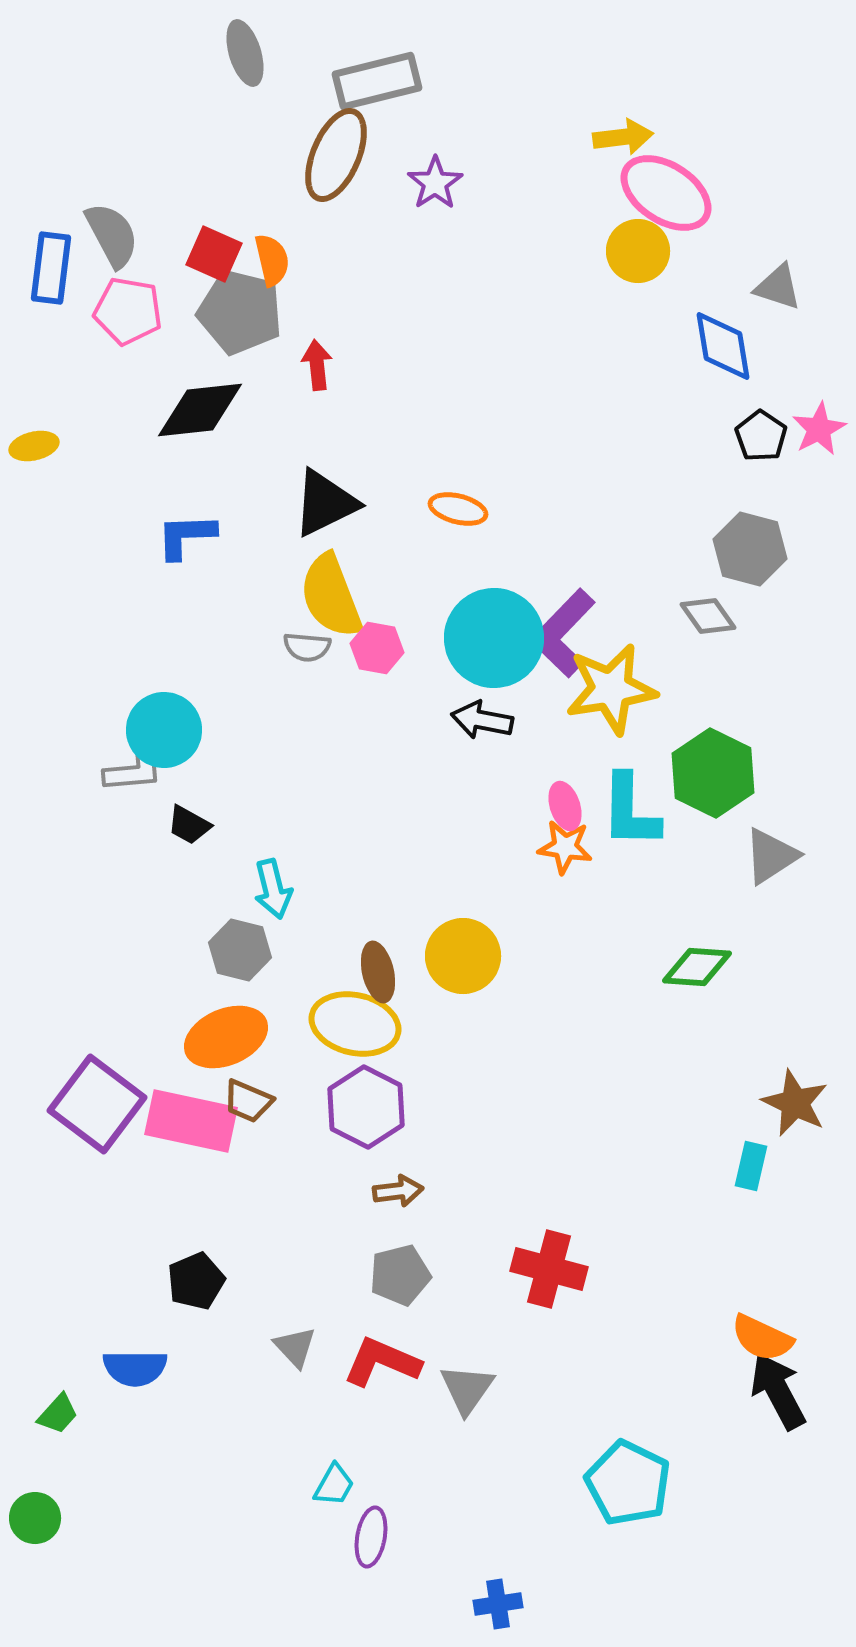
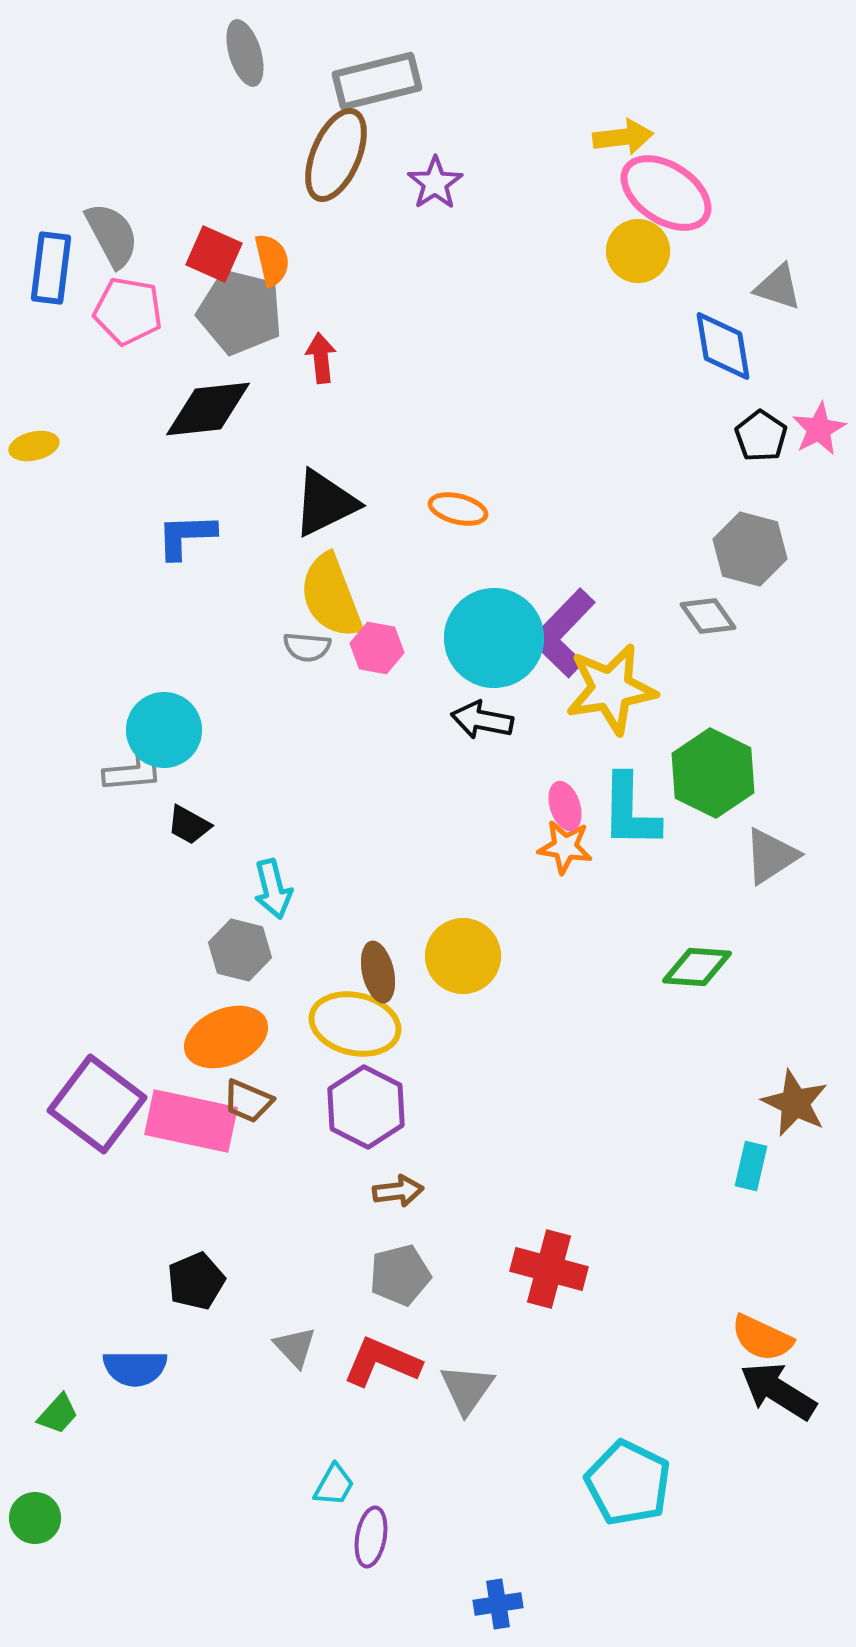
red arrow at (317, 365): moved 4 px right, 7 px up
black diamond at (200, 410): moved 8 px right, 1 px up
black arrow at (778, 1391): rotated 30 degrees counterclockwise
